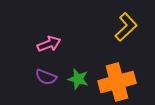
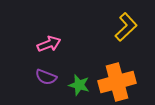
green star: moved 1 px right, 6 px down
